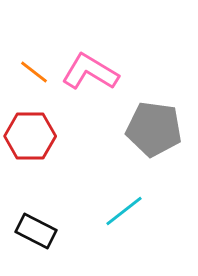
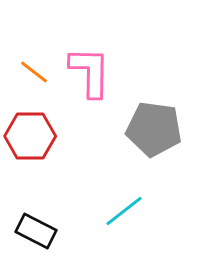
pink L-shape: rotated 60 degrees clockwise
